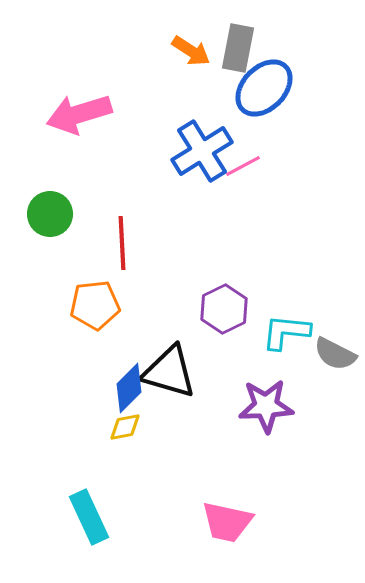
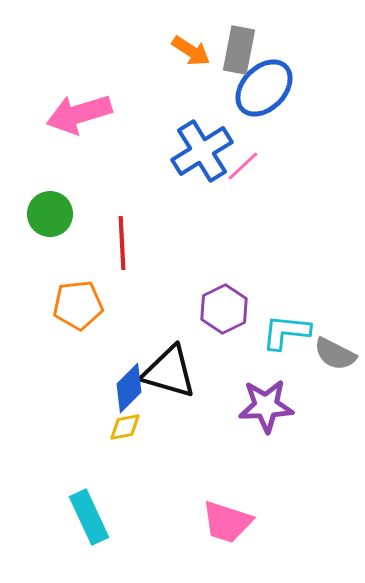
gray rectangle: moved 1 px right, 2 px down
pink line: rotated 15 degrees counterclockwise
orange pentagon: moved 17 px left
pink trapezoid: rotated 6 degrees clockwise
